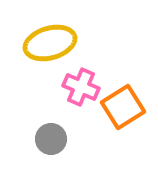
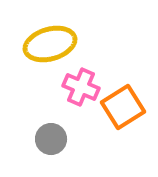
yellow ellipse: moved 1 px down
